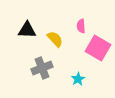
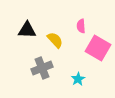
yellow semicircle: moved 1 px down
